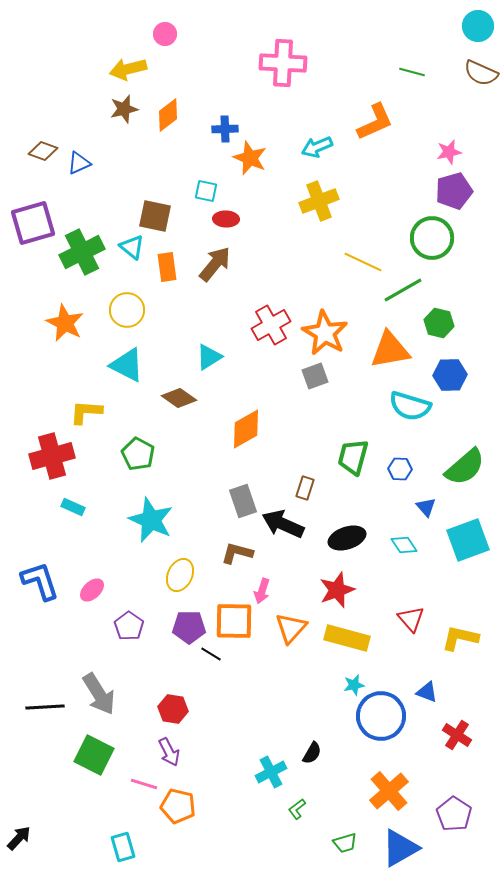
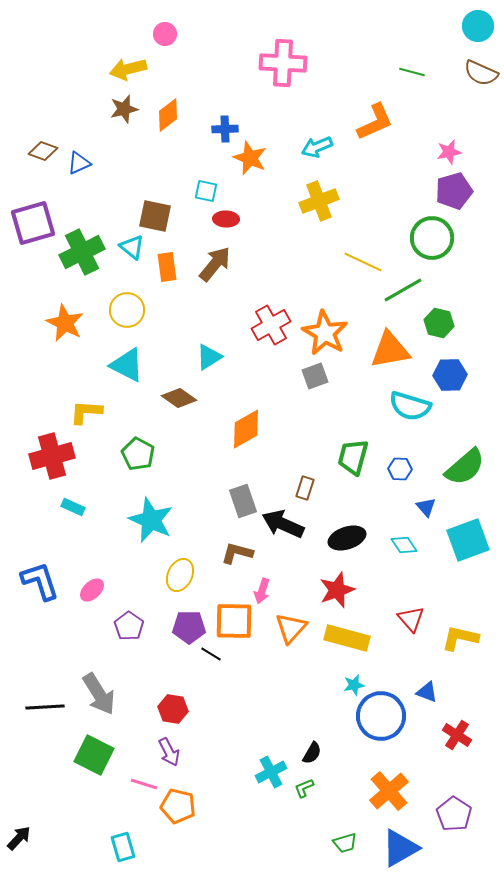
green L-shape at (297, 809): moved 7 px right, 21 px up; rotated 15 degrees clockwise
